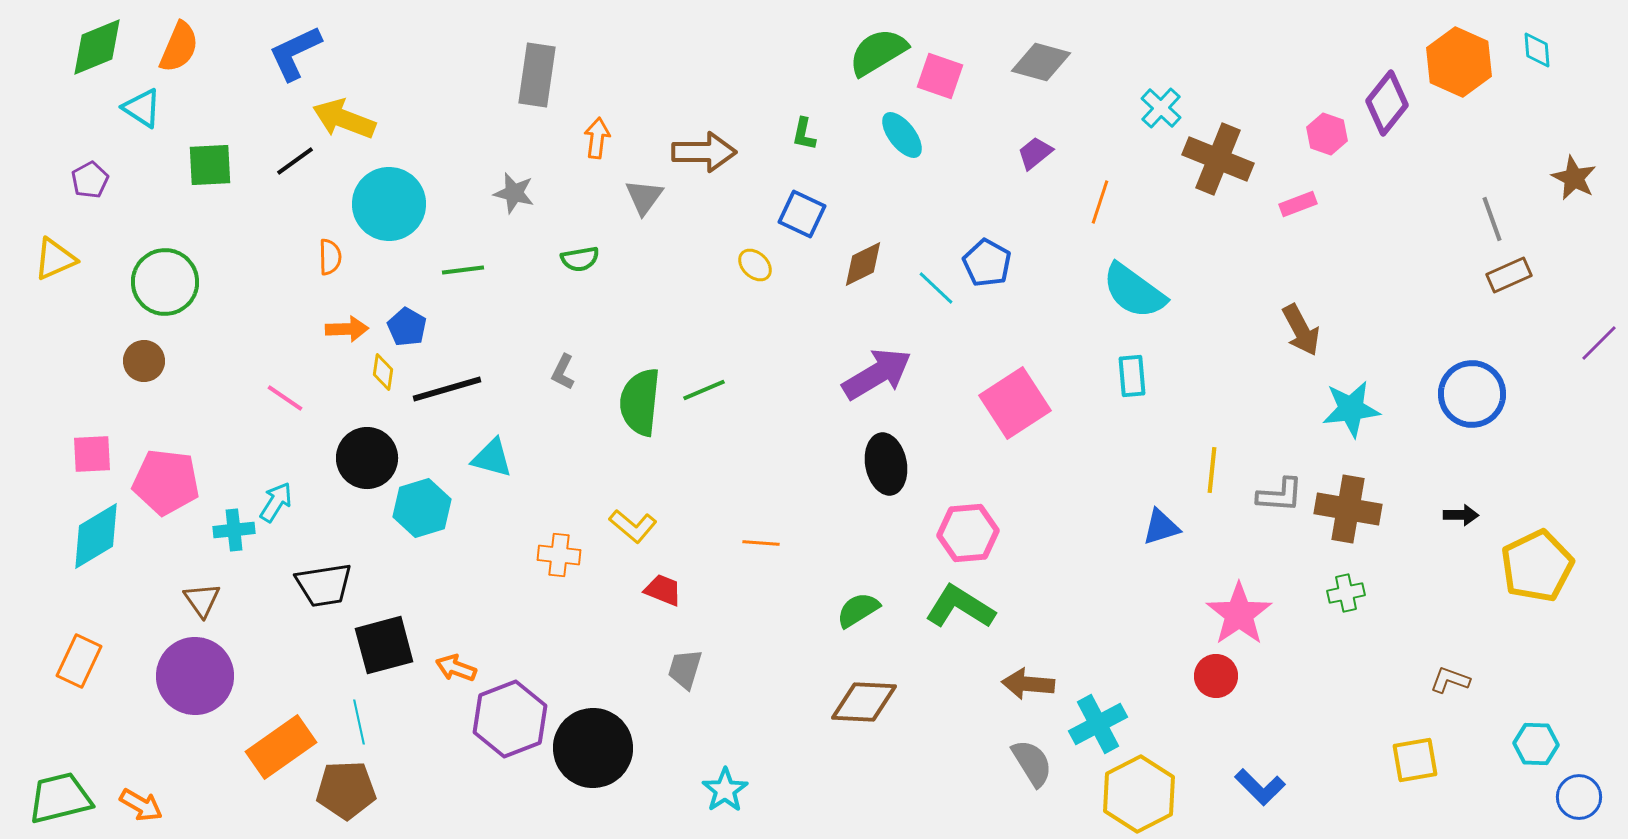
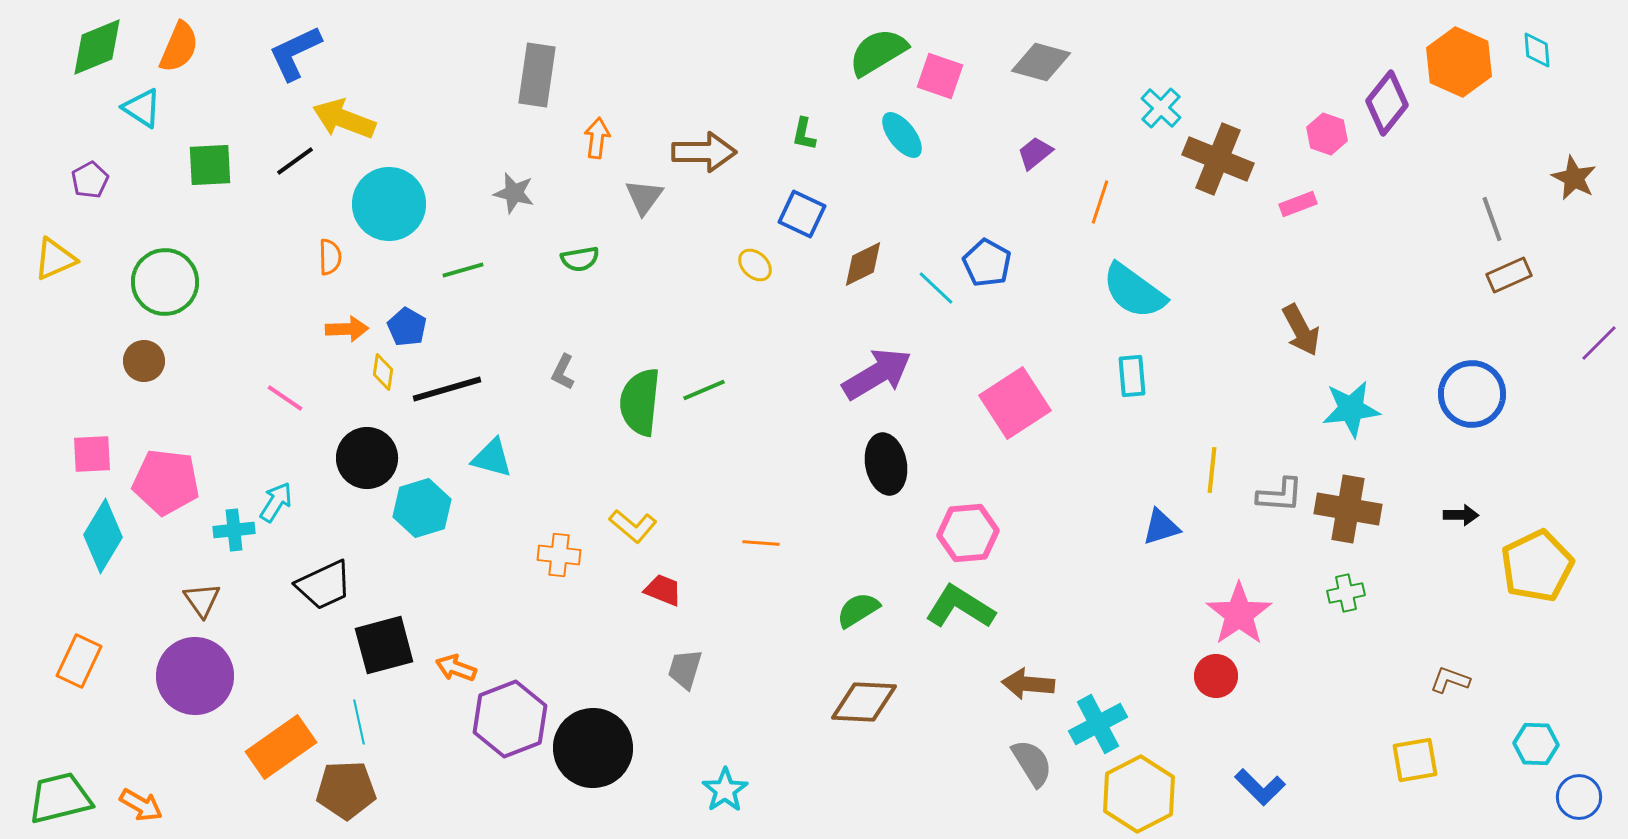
green line at (463, 270): rotated 9 degrees counterclockwise
cyan diamond at (96, 536): moved 7 px right; rotated 28 degrees counterclockwise
black trapezoid at (324, 585): rotated 16 degrees counterclockwise
